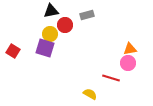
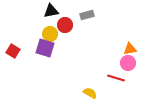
red line: moved 5 px right
yellow semicircle: moved 1 px up
